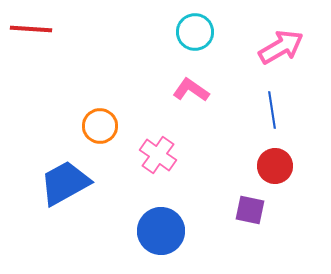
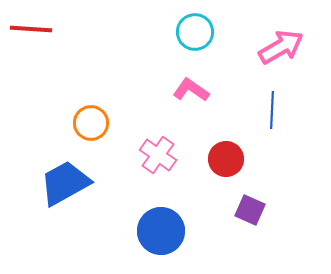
blue line: rotated 12 degrees clockwise
orange circle: moved 9 px left, 3 px up
red circle: moved 49 px left, 7 px up
purple square: rotated 12 degrees clockwise
